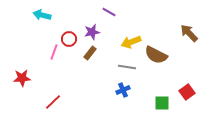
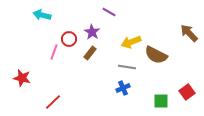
purple star: rotated 28 degrees counterclockwise
red star: rotated 18 degrees clockwise
blue cross: moved 2 px up
green square: moved 1 px left, 2 px up
